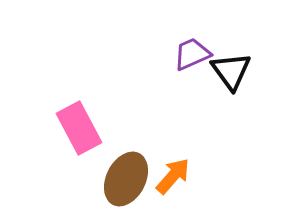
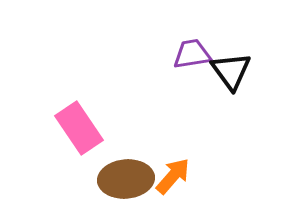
purple trapezoid: rotated 15 degrees clockwise
pink rectangle: rotated 6 degrees counterclockwise
brown ellipse: rotated 58 degrees clockwise
